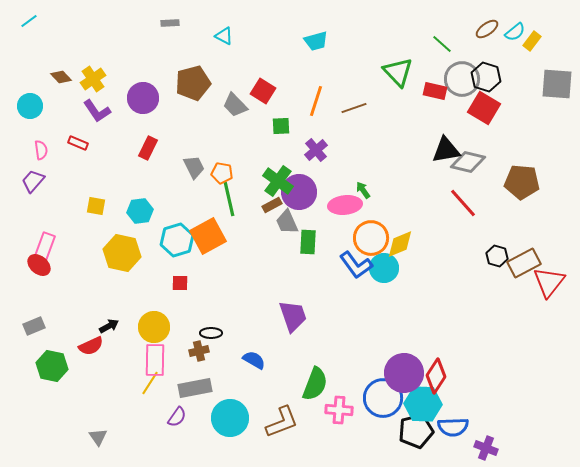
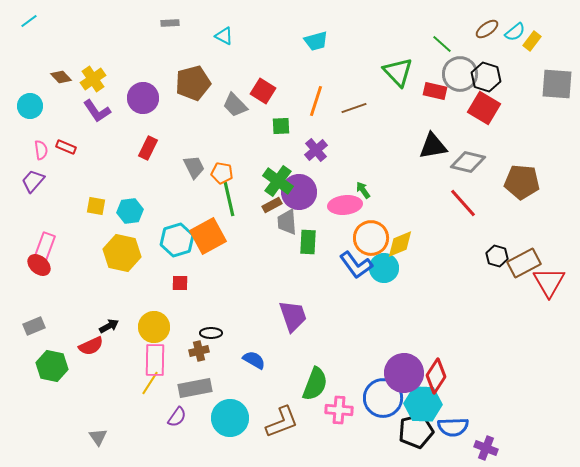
gray circle at (462, 79): moved 2 px left, 5 px up
red rectangle at (78, 143): moved 12 px left, 4 px down
black triangle at (446, 150): moved 13 px left, 4 px up
cyan hexagon at (140, 211): moved 10 px left
gray trapezoid at (287, 222): rotated 20 degrees clockwise
red triangle at (549, 282): rotated 8 degrees counterclockwise
